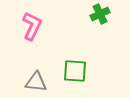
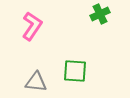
pink L-shape: rotated 8 degrees clockwise
